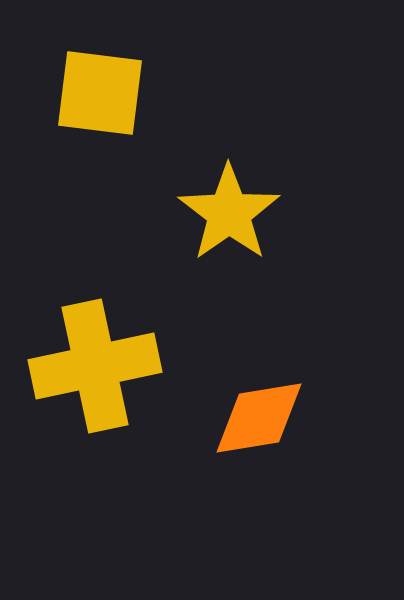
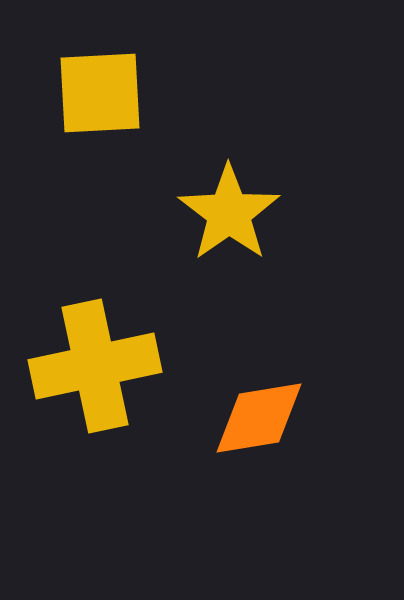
yellow square: rotated 10 degrees counterclockwise
